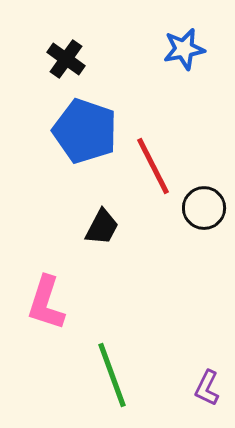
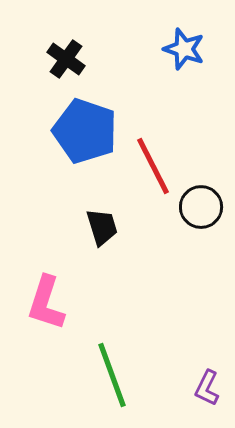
blue star: rotated 30 degrees clockwise
black circle: moved 3 px left, 1 px up
black trapezoid: rotated 45 degrees counterclockwise
